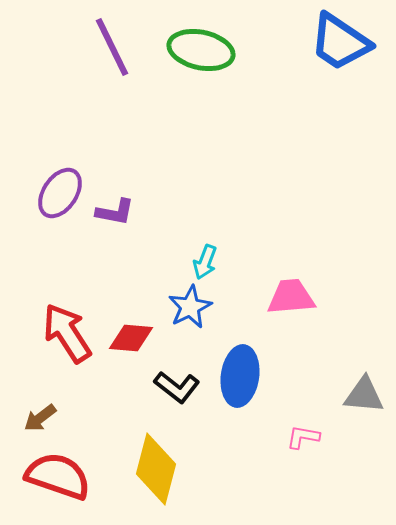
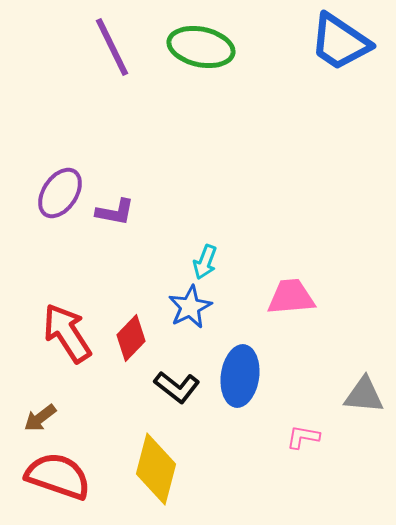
green ellipse: moved 3 px up
red diamond: rotated 51 degrees counterclockwise
